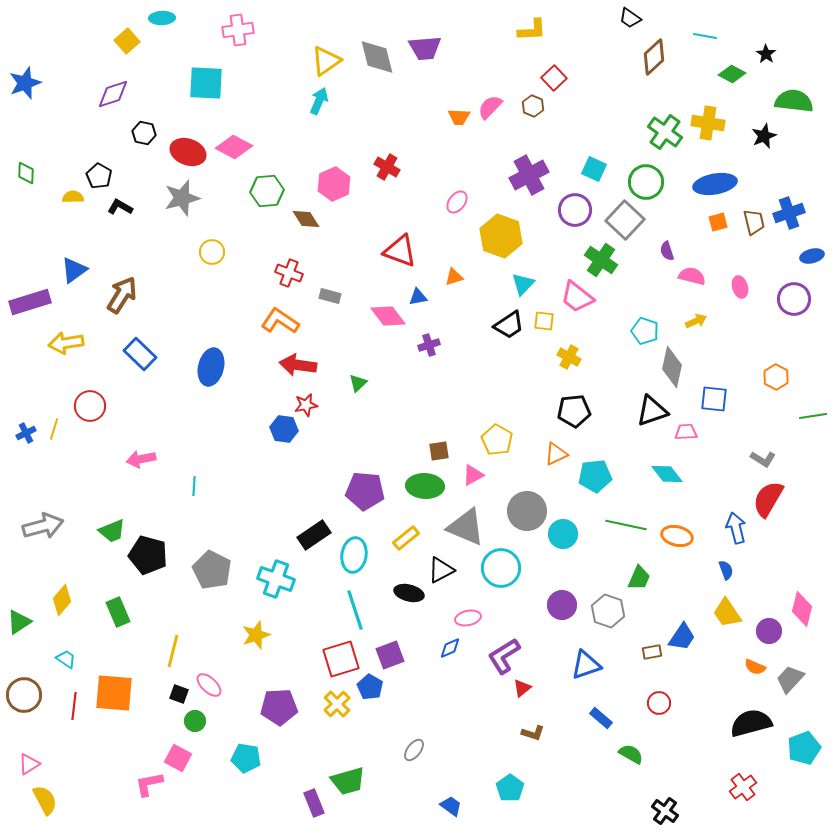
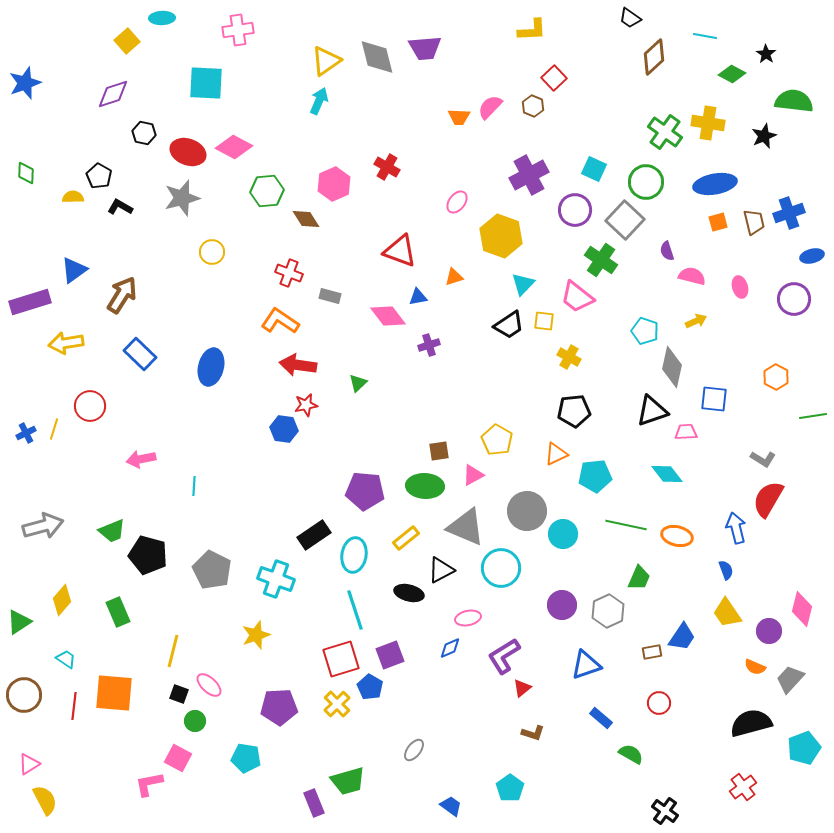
gray hexagon at (608, 611): rotated 16 degrees clockwise
